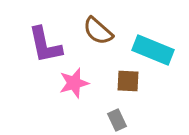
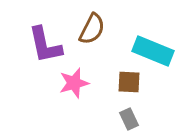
brown semicircle: moved 6 px left, 2 px up; rotated 104 degrees counterclockwise
cyan rectangle: moved 1 px down
brown square: moved 1 px right, 1 px down
gray rectangle: moved 12 px right, 1 px up
